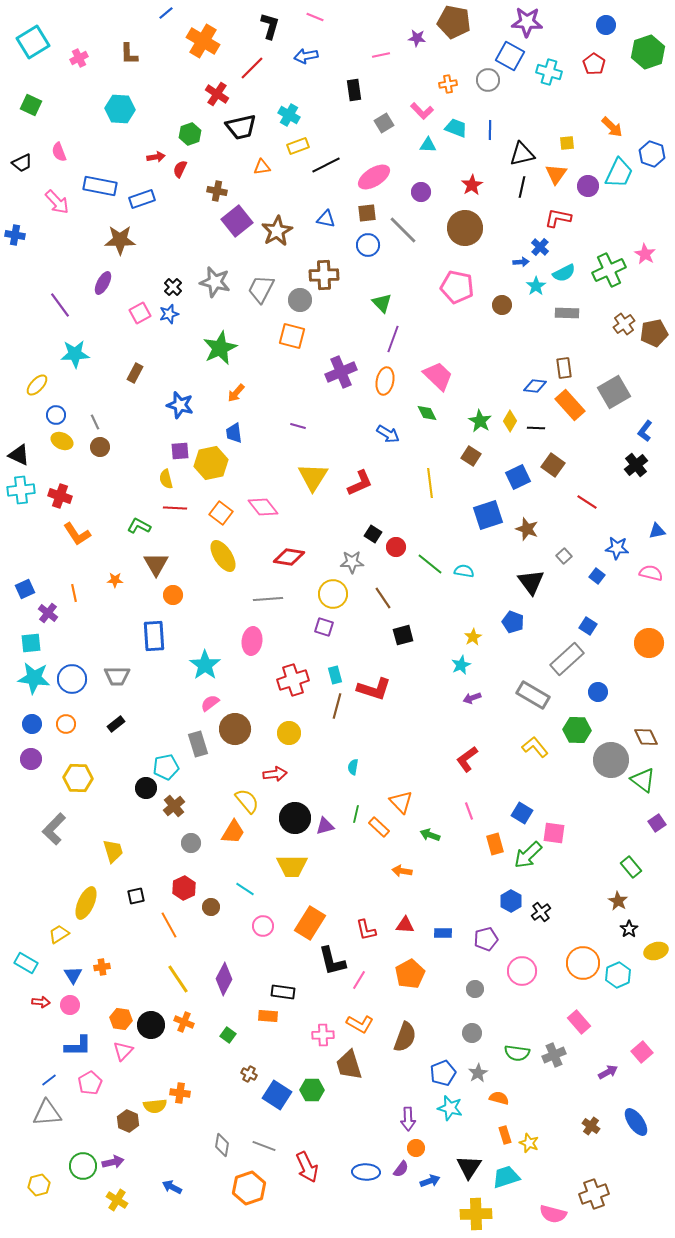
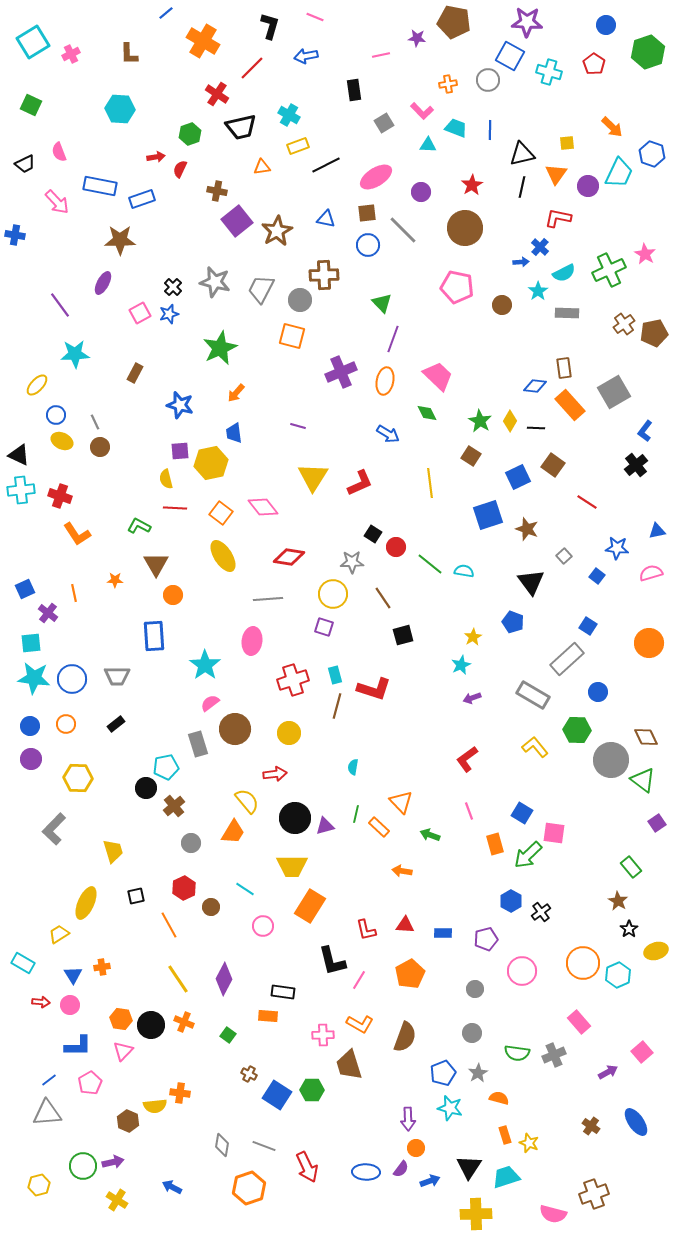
pink cross at (79, 58): moved 8 px left, 4 px up
black trapezoid at (22, 163): moved 3 px right, 1 px down
pink ellipse at (374, 177): moved 2 px right
cyan star at (536, 286): moved 2 px right, 5 px down
pink semicircle at (651, 573): rotated 30 degrees counterclockwise
blue circle at (32, 724): moved 2 px left, 2 px down
orange rectangle at (310, 923): moved 17 px up
cyan rectangle at (26, 963): moved 3 px left
